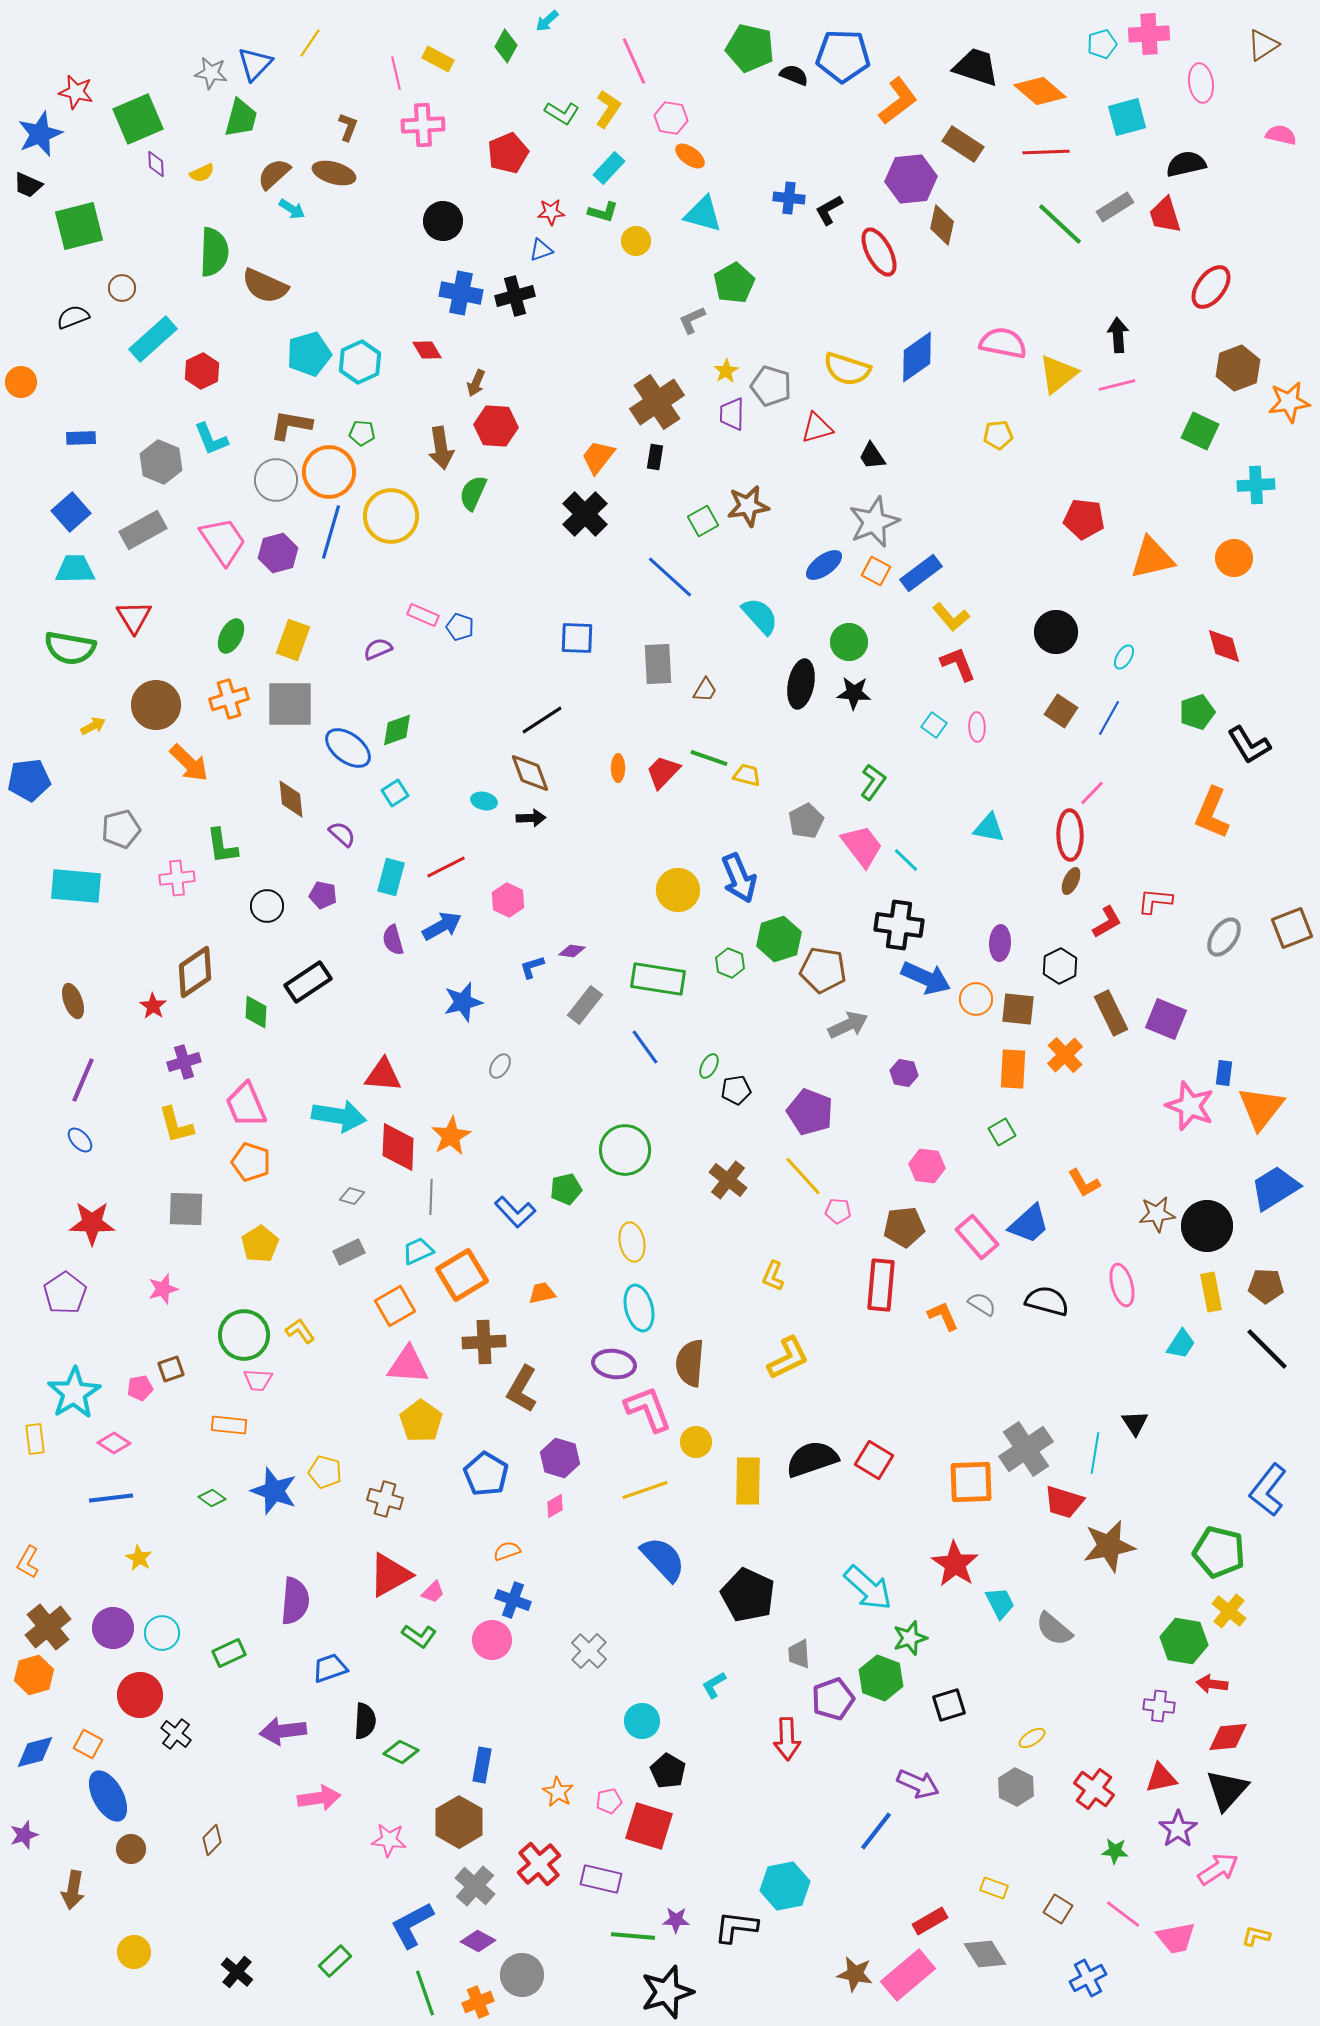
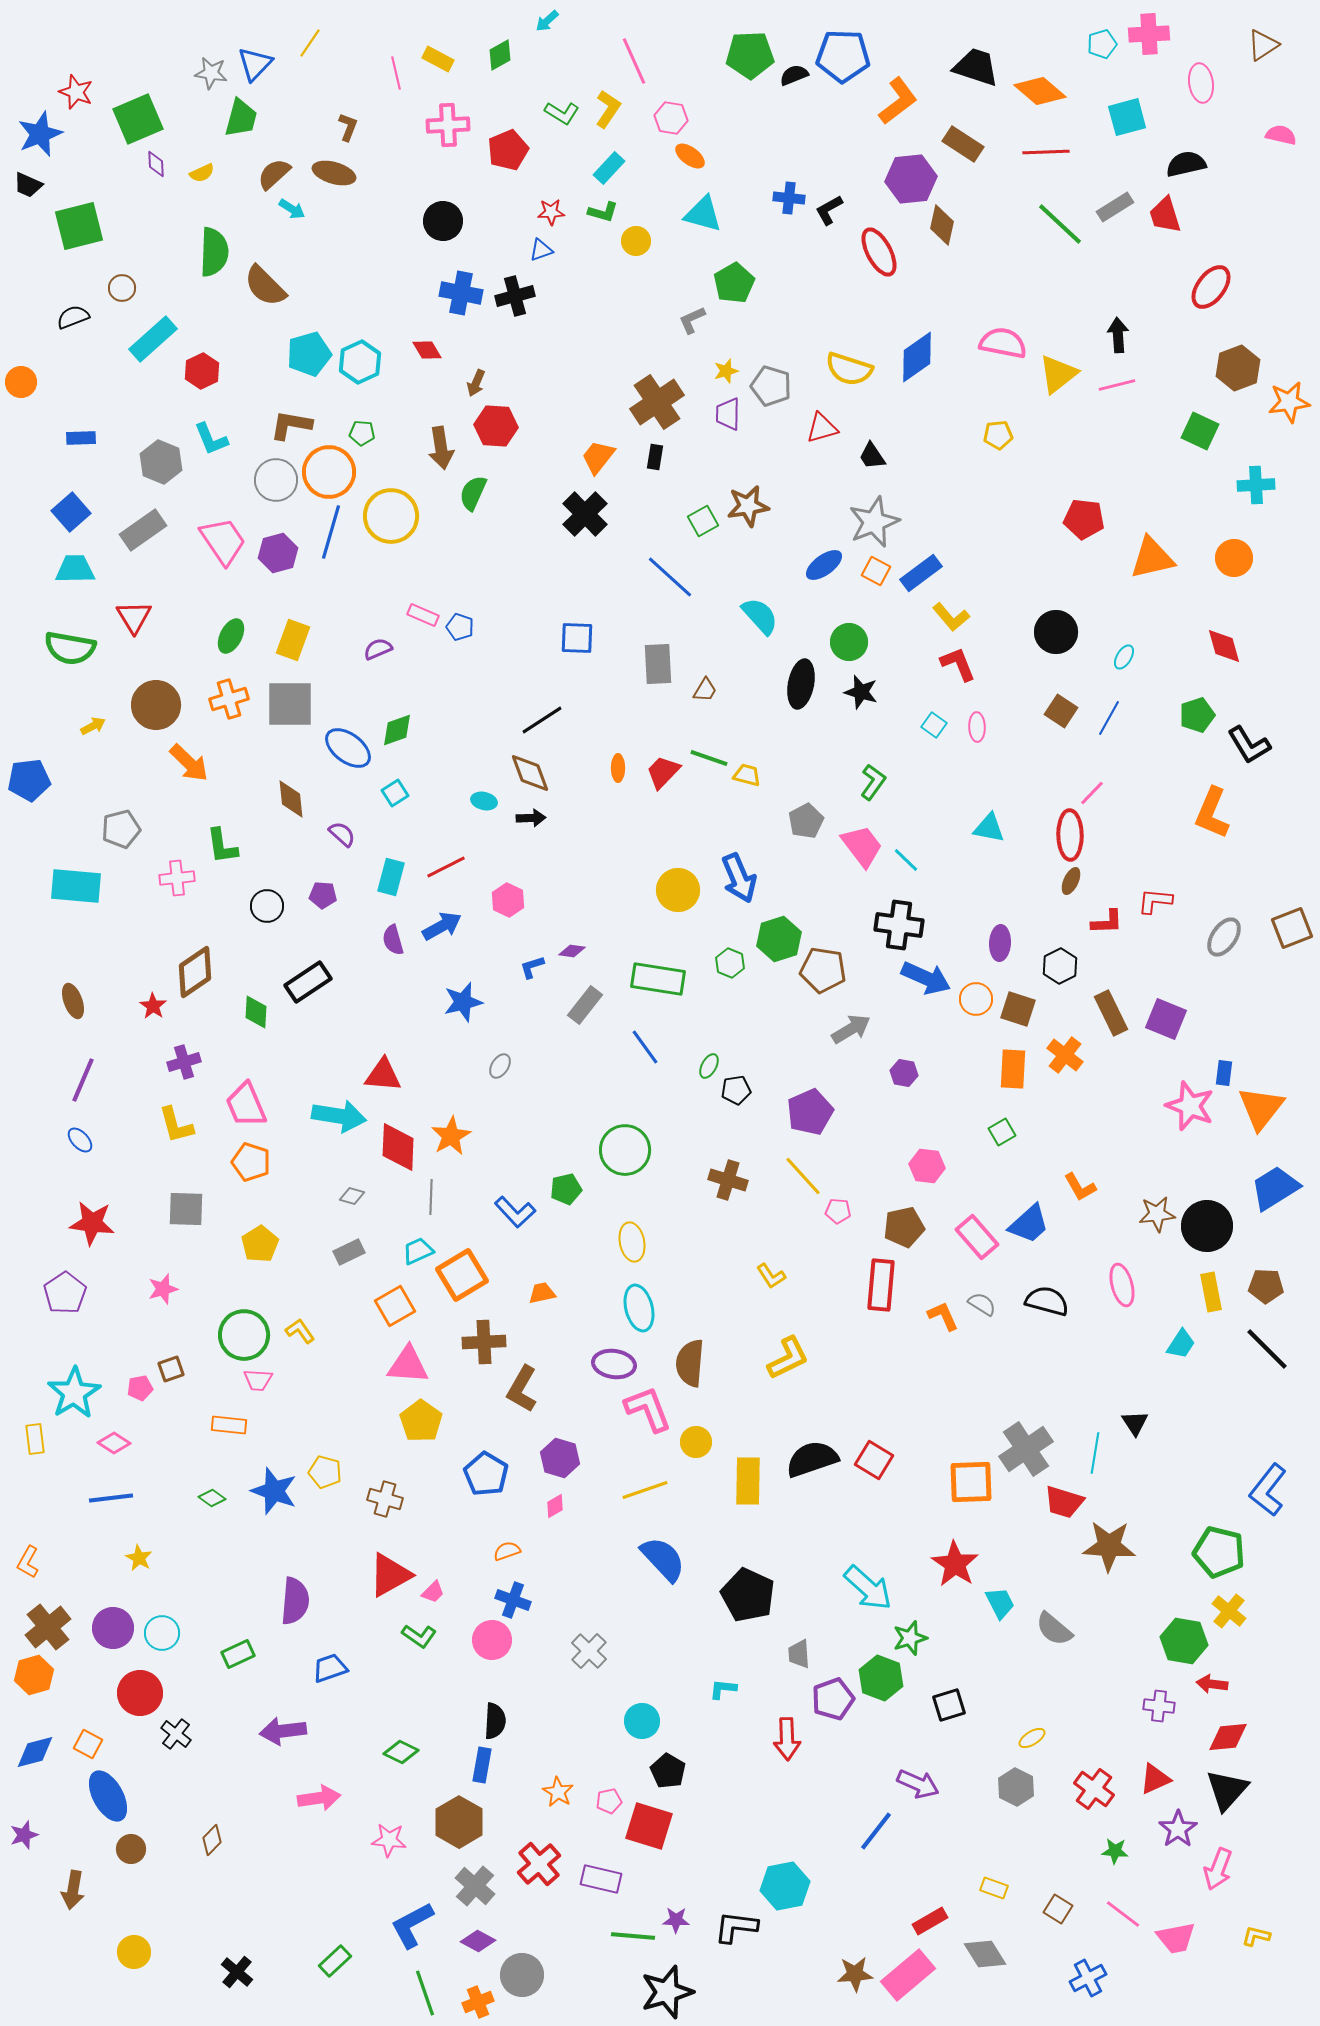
green diamond at (506, 46): moved 6 px left, 9 px down; rotated 32 degrees clockwise
green pentagon at (750, 48): moved 7 px down; rotated 15 degrees counterclockwise
black semicircle at (794, 75): rotated 44 degrees counterclockwise
red star at (76, 92): rotated 8 degrees clockwise
pink cross at (423, 125): moved 25 px right
red pentagon at (508, 153): moved 3 px up
brown semicircle at (265, 286): rotated 21 degrees clockwise
yellow semicircle at (847, 369): moved 2 px right
yellow star at (726, 371): rotated 15 degrees clockwise
purple trapezoid at (732, 414): moved 4 px left
red triangle at (817, 428): moved 5 px right
gray rectangle at (143, 530): rotated 6 degrees counterclockwise
black star at (854, 693): moved 7 px right, 1 px up; rotated 12 degrees clockwise
green pentagon at (1197, 712): moved 3 px down
purple pentagon at (323, 895): rotated 8 degrees counterclockwise
red L-shape at (1107, 922): rotated 28 degrees clockwise
brown square at (1018, 1009): rotated 12 degrees clockwise
gray arrow at (848, 1025): moved 3 px right, 4 px down; rotated 6 degrees counterclockwise
orange cross at (1065, 1055): rotated 9 degrees counterclockwise
purple pentagon at (810, 1112): rotated 27 degrees clockwise
brown cross at (728, 1180): rotated 21 degrees counterclockwise
orange L-shape at (1084, 1183): moved 4 px left, 4 px down
red star at (92, 1223): rotated 6 degrees clockwise
brown pentagon at (904, 1227): rotated 6 degrees counterclockwise
yellow L-shape at (773, 1276): moved 2 px left; rotated 56 degrees counterclockwise
brown star at (1109, 1546): rotated 14 degrees clockwise
green rectangle at (229, 1653): moved 9 px right, 1 px down
cyan L-shape at (714, 1685): moved 9 px right, 4 px down; rotated 36 degrees clockwise
red circle at (140, 1695): moved 2 px up
black semicircle at (365, 1721): moved 130 px right
red triangle at (1161, 1778): moved 6 px left, 1 px down; rotated 12 degrees counterclockwise
pink arrow at (1218, 1869): rotated 144 degrees clockwise
brown star at (855, 1974): rotated 15 degrees counterclockwise
